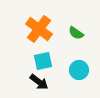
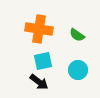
orange cross: rotated 28 degrees counterclockwise
green semicircle: moved 1 px right, 2 px down
cyan circle: moved 1 px left
